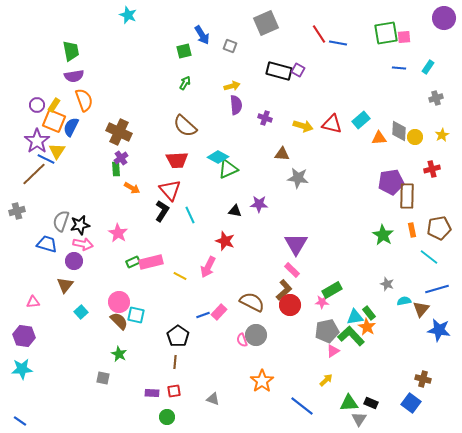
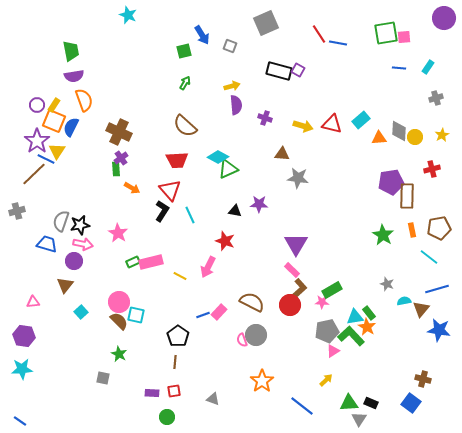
brown L-shape at (284, 290): moved 15 px right, 1 px up
